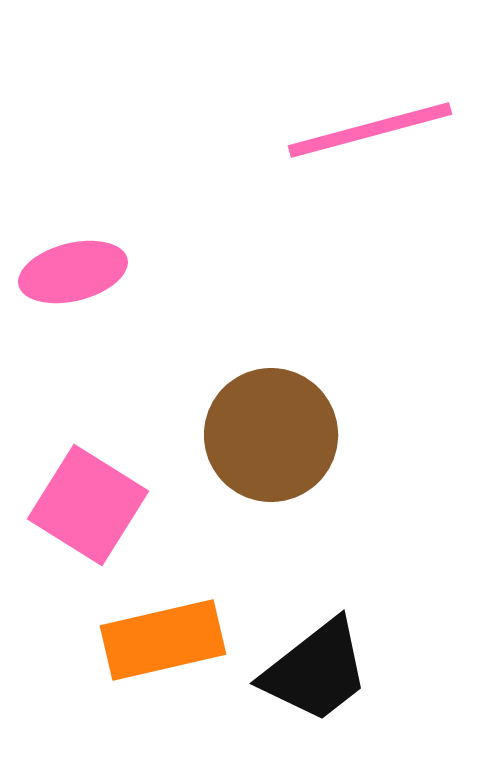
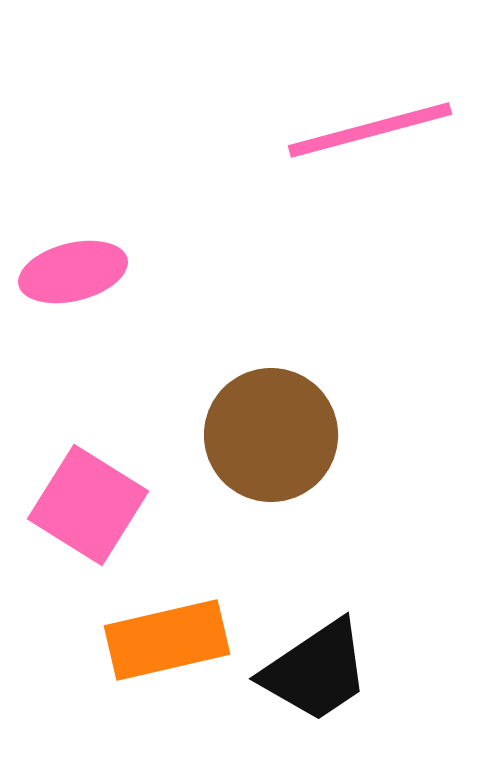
orange rectangle: moved 4 px right
black trapezoid: rotated 4 degrees clockwise
